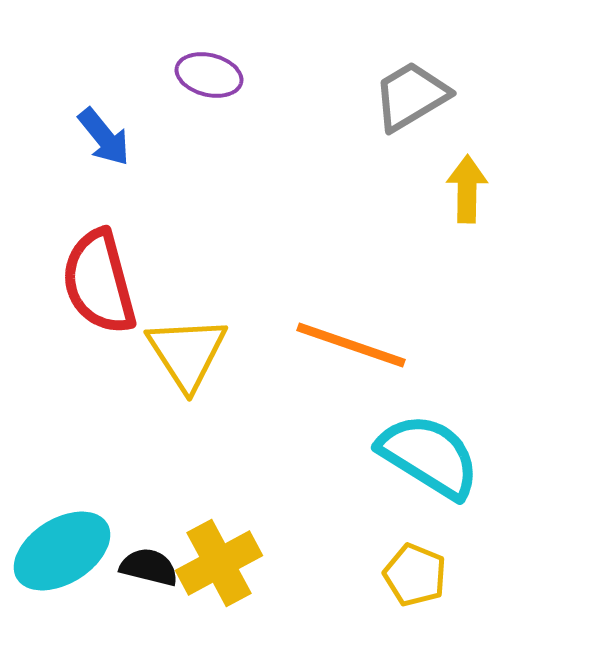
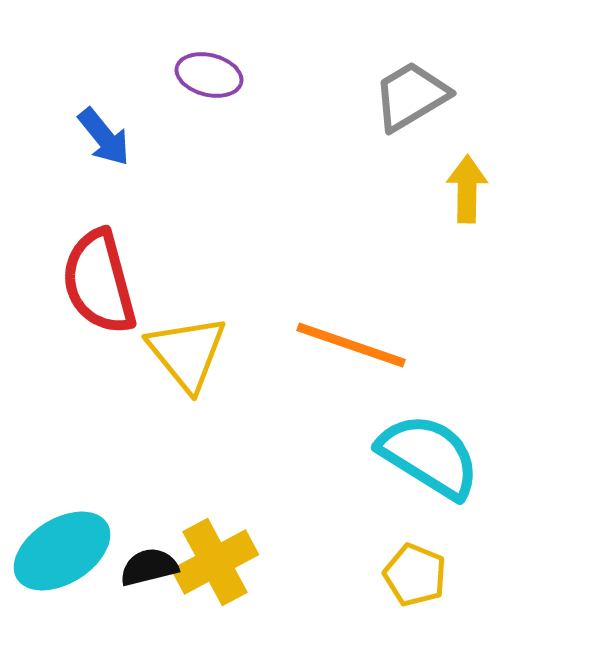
yellow triangle: rotated 6 degrees counterclockwise
yellow cross: moved 4 px left, 1 px up
black semicircle: rotated 28 degrees counterclockwise
